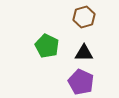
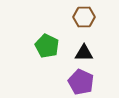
brown hexagon: rotated 15 degrees clockwise
